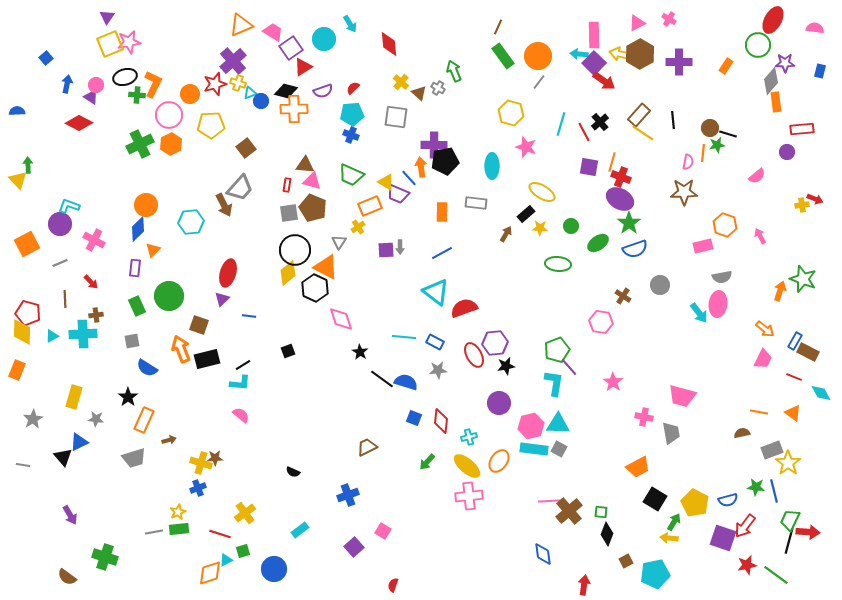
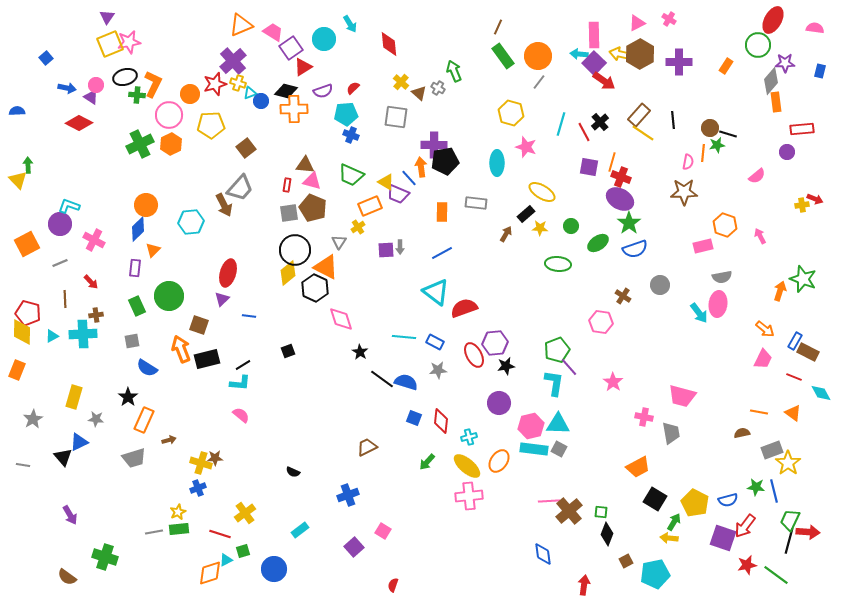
blue arrow at (67, 84): moved 4 px down; rotated 90 degrees clockwise
cyan pentagon at (352, 114): moved 6 px left
cyan ellipse at (492, 166): moved 5 px right, 3 px up
